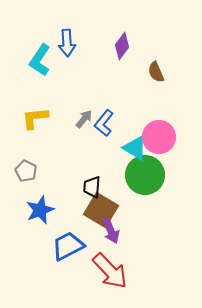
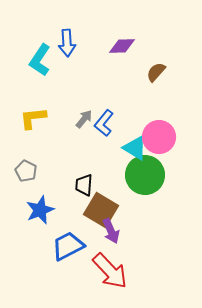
purple diamond: rotated 52 degrees clockwise
brown semicircle: rotated 65 degrees clockwise
yellow L-shape: moved 2 px left
black trapezoid: moved 8 px left, 2 px up
